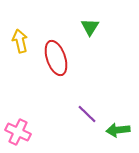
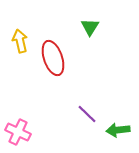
red ellipse: moved 3 px left
